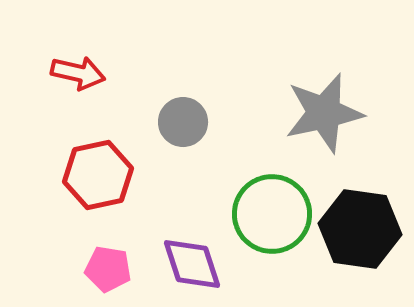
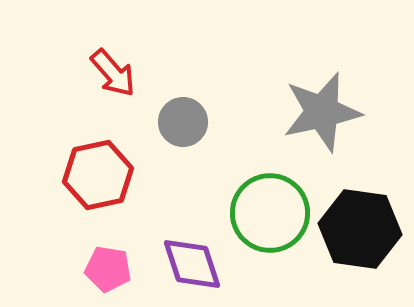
red arrow: moved 35 px right; rotated 36 degrees clockwise
gray star: moved 2 px left, 1 px up
green circle: moved 2 px left, 1 px up
